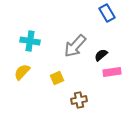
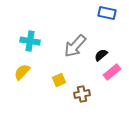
blue rectangle: rotated 48 degrees counterclockwise
pink rectangle: rotated 30 degrees counterclockwise
yellow square: moved 2 px right, 2 px down
brown cross: moved 3 px right, 6 px up
